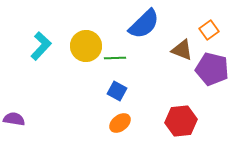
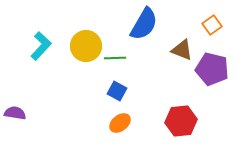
blue semicircle: rotated 16 degrees counterclockwise
orange square: moved 3 px right, 5 px up
purple semicircle: moved 1 px right, 6 px up
